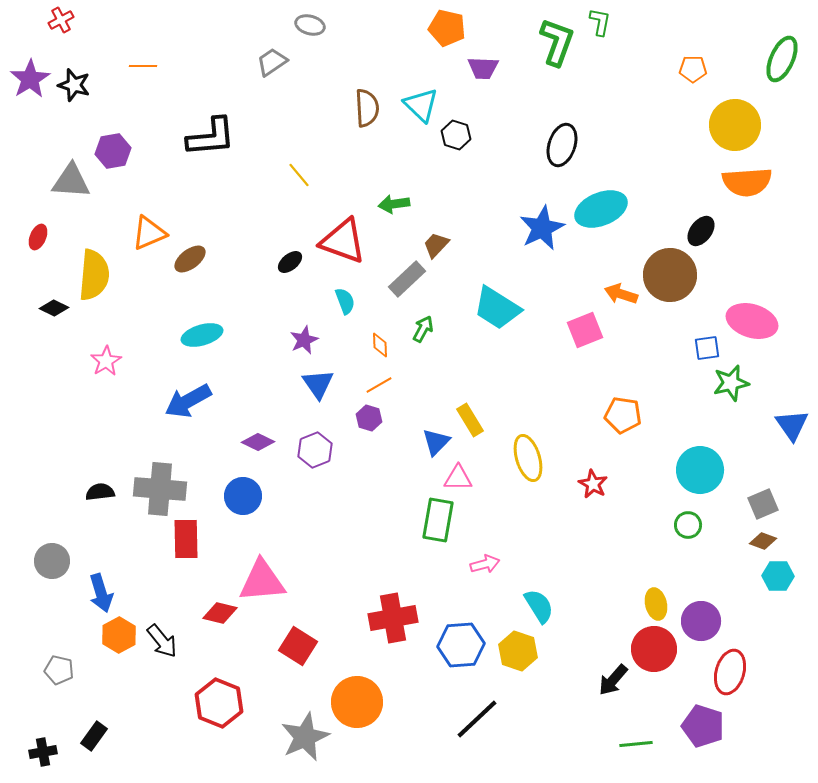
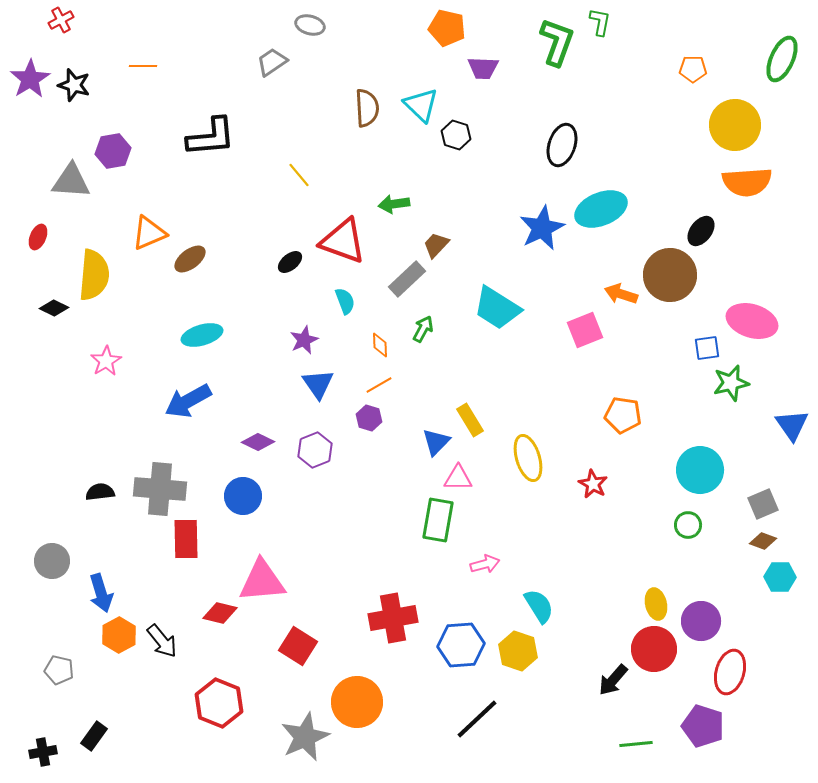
cyan hexagon at (778, 576): moved 2 px right, 1 px down
